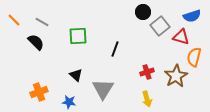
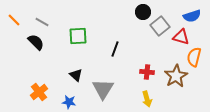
red cross: rotated 24 degrees clockwise
orange cross: rotated 18 degrees counterclockwise
